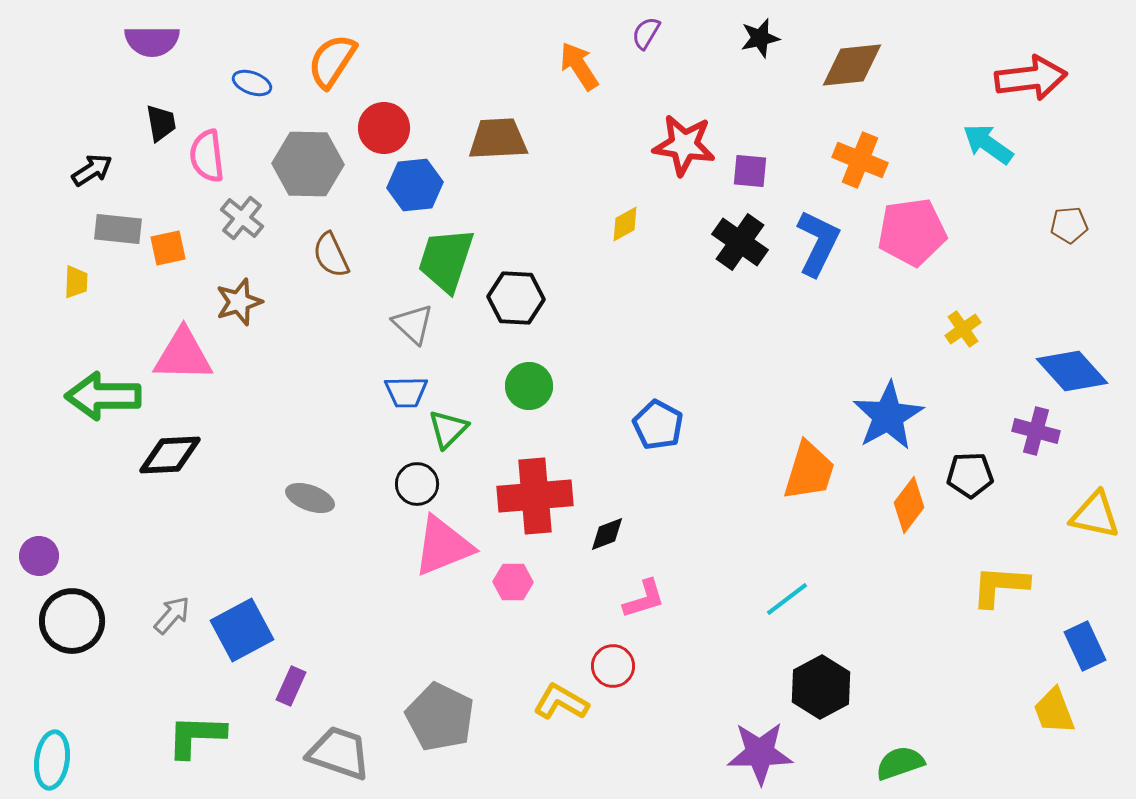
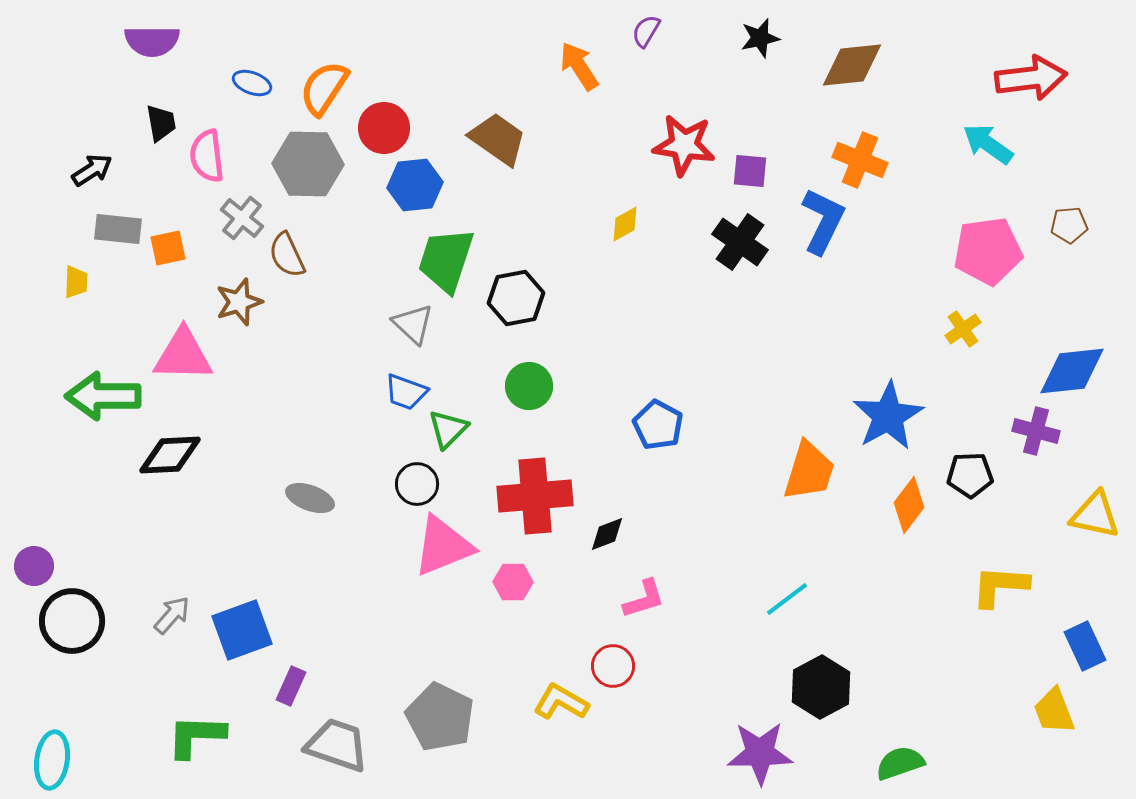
purple semicircle at (646, 33): moved 2 px up
orange semicircle at (332, 61): moved 8 px left, 27 px down
brown trapezoid at (498, 139): rotated 38 degrees clockwise
pink pentagon at (912, 232): moved 76 px right, 19 px down
blue L-shape at (818, 243): moved 5 px right, 22 px up
brown semicircle at (331, 255): moved 44 px left
black hexagon at (516, 298): rotated 14 degrees counterclockwise
blue diamond at (1072, 371): rotated 54 degrees counterclockwise
blue trapezoid at (406, 392): rotated 21 degrees clockwise
purple circle at (39, 556): moved 5 px left, 10 px down
blue square at (242, 630): rotated 8 degrees clockwise
gray trapezoid at (339, 753): moved 2 px left, 8 px up
